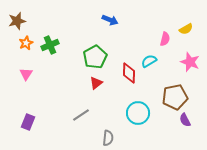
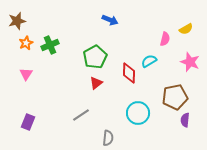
purple semicircle: rotated 32 degrees clockwise
